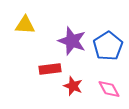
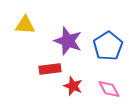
purple star: moved 4 px left
